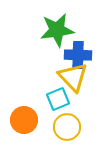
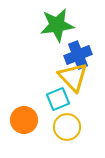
green star: moved 5 px up
blue cross: rotated 24 degrees counterclockwise
